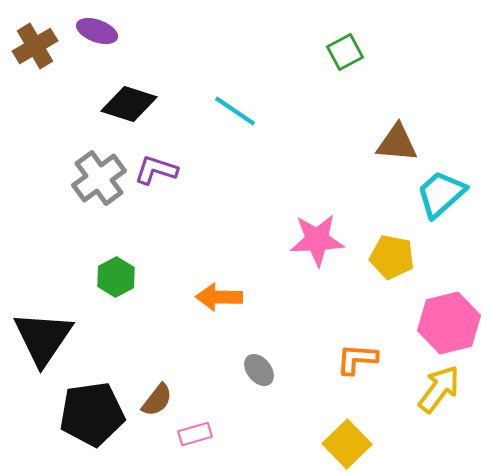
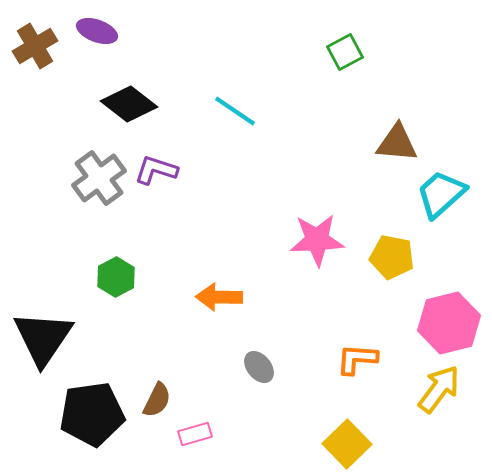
black diamond: rotated 20 degrees clockwise
gray ellipse: moved 3 px up
brown semicircle: rotated 12 degrees counterclockwise
